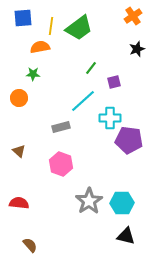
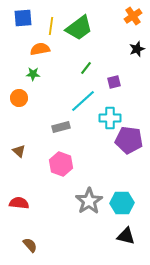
orange semicircle: moved 2 px down
green line: moved 5 px left
